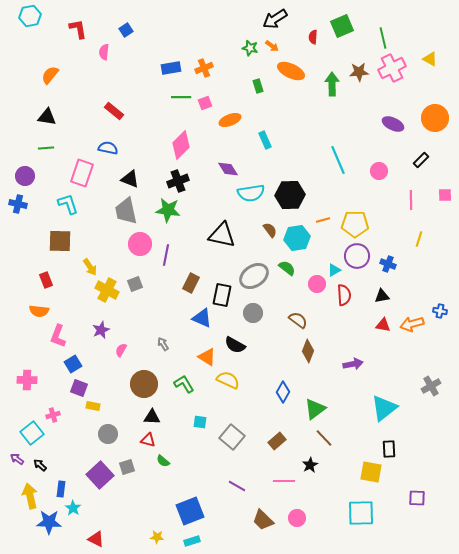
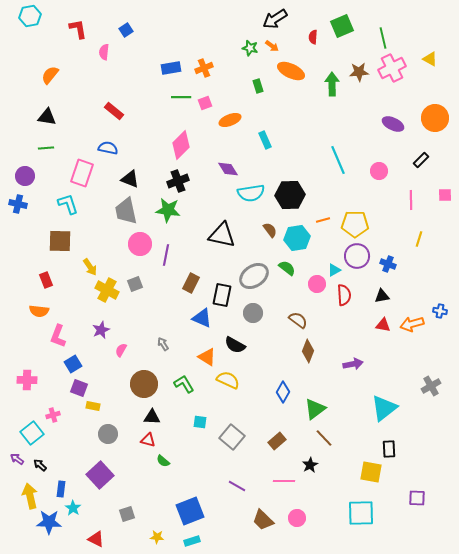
gray square at (127, 467): moved 47 px down
